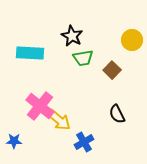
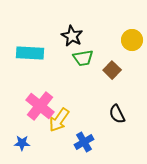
yellow arrow: rotated 85 degrees clockwise
blue star: moved 8 px right, 2 px down
